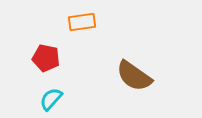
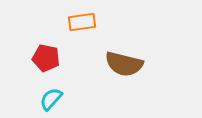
brown semicircle: moved 10 px left, 12 px up; rotated 21 degrees counterclockwise
